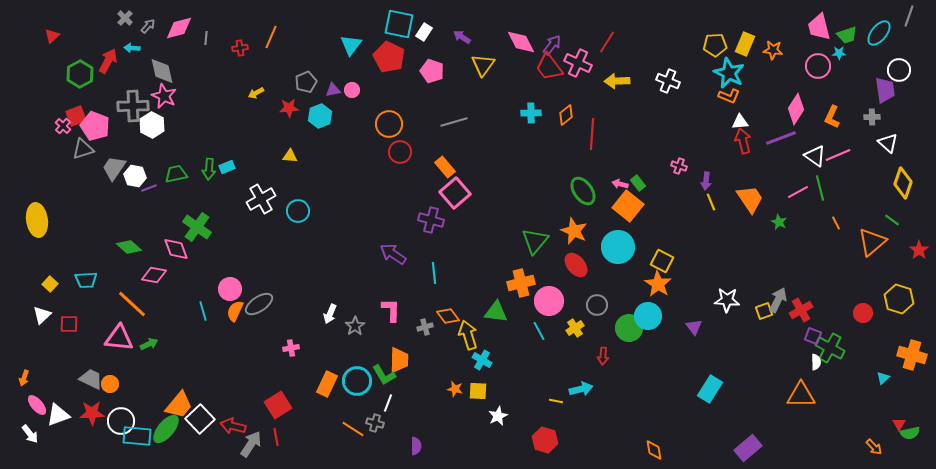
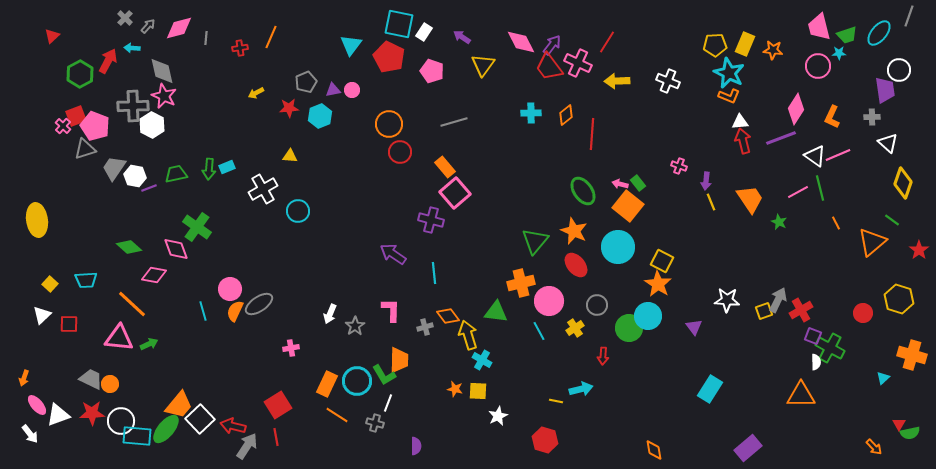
gray triangle at (83, 149): moved 2 px right
white cross at (261, 199): moved 2 px right, 10 px up
orange line at (353, 429): moved 16 px left, 14 px up
gray arrow at (251, 444): moved 4 px left, 2 px down
